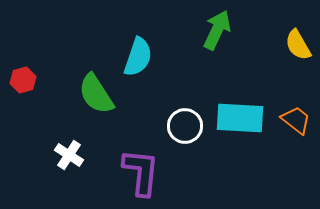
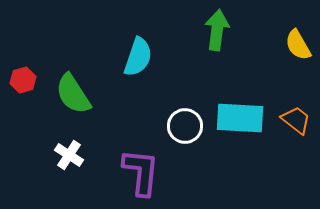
green arrow: rotated 18 degrees counterclockwise
green semicircle: moved 23 px left
